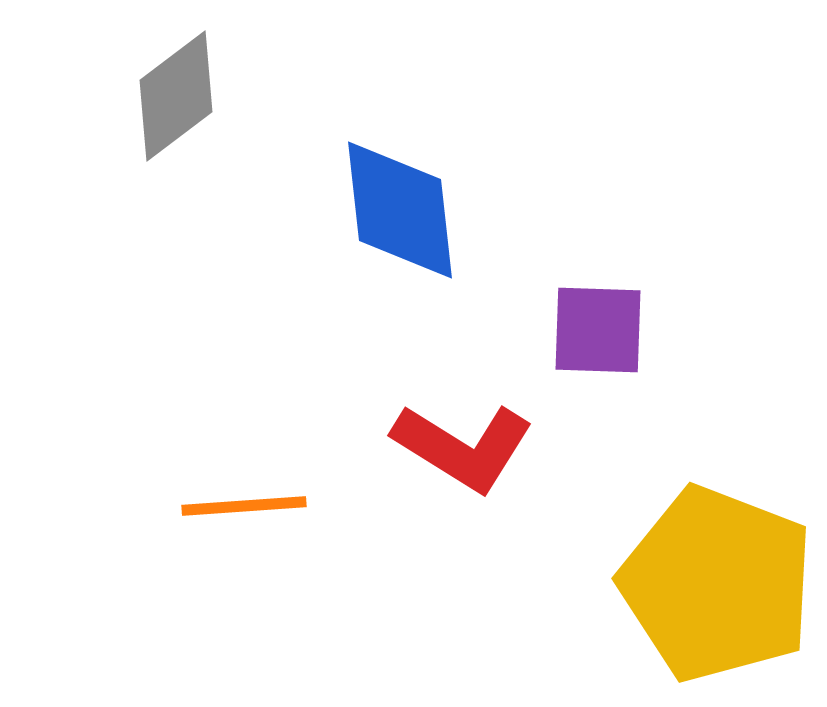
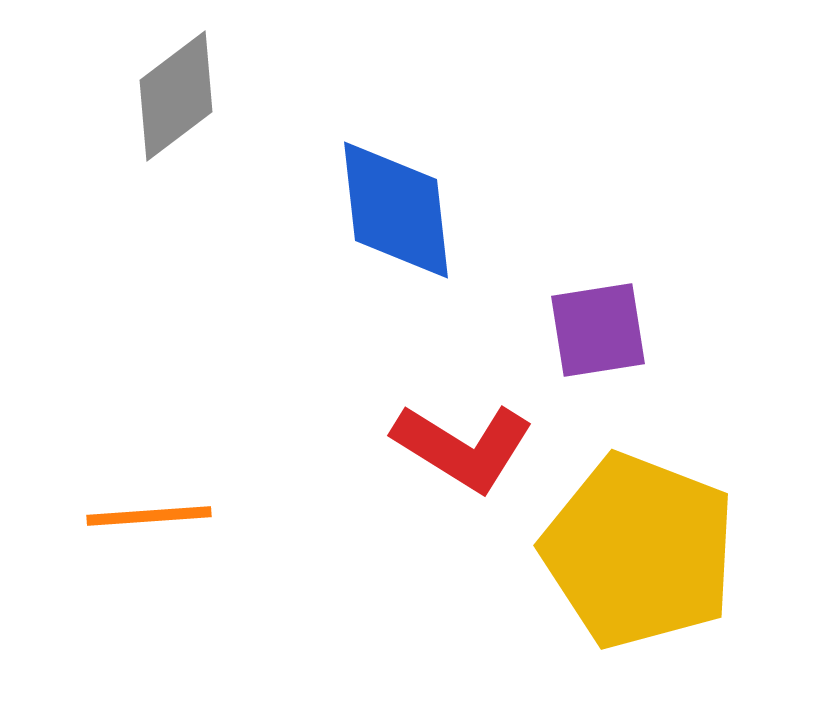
blue diamond: moved 4 px left
purple square: rotated 11 degrees counterclockwise
orange line: moved 95 px left, 10 px down
yellow pentagon: moved 78 px left, 33 px up
